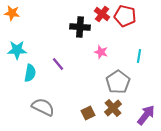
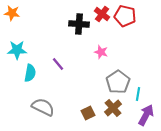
black cross: moved 1 px left, 3 px up
cyan line: moved 1 px left, 38 px down
purple arrow: rotated 10 degrees counterclockwise
